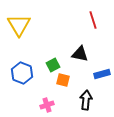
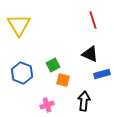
black triangle: moved 10 px right; rotated 12 degrees clockwise
black arrow: moved 2 px left, 1 px down
